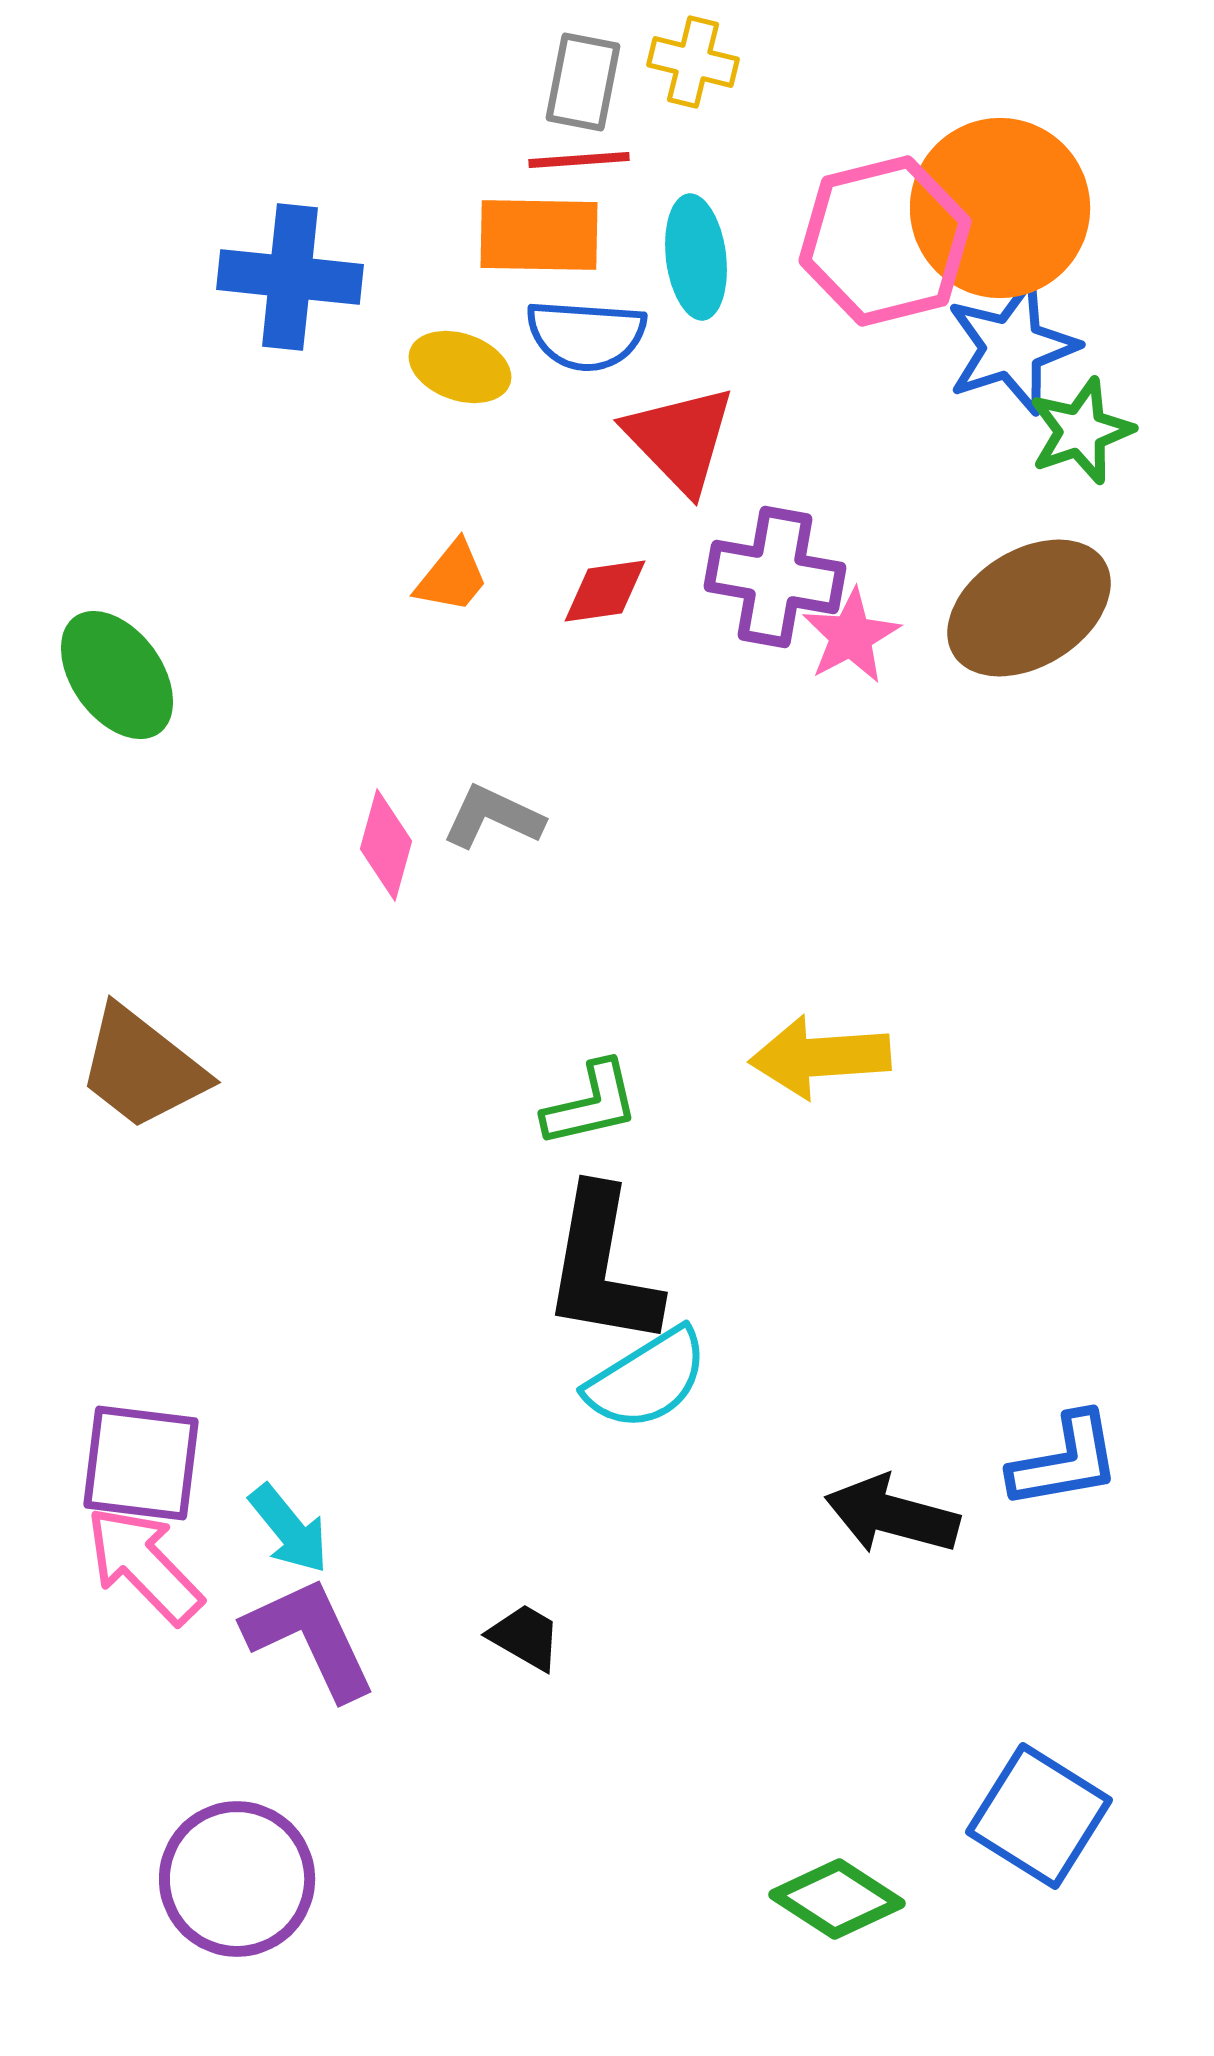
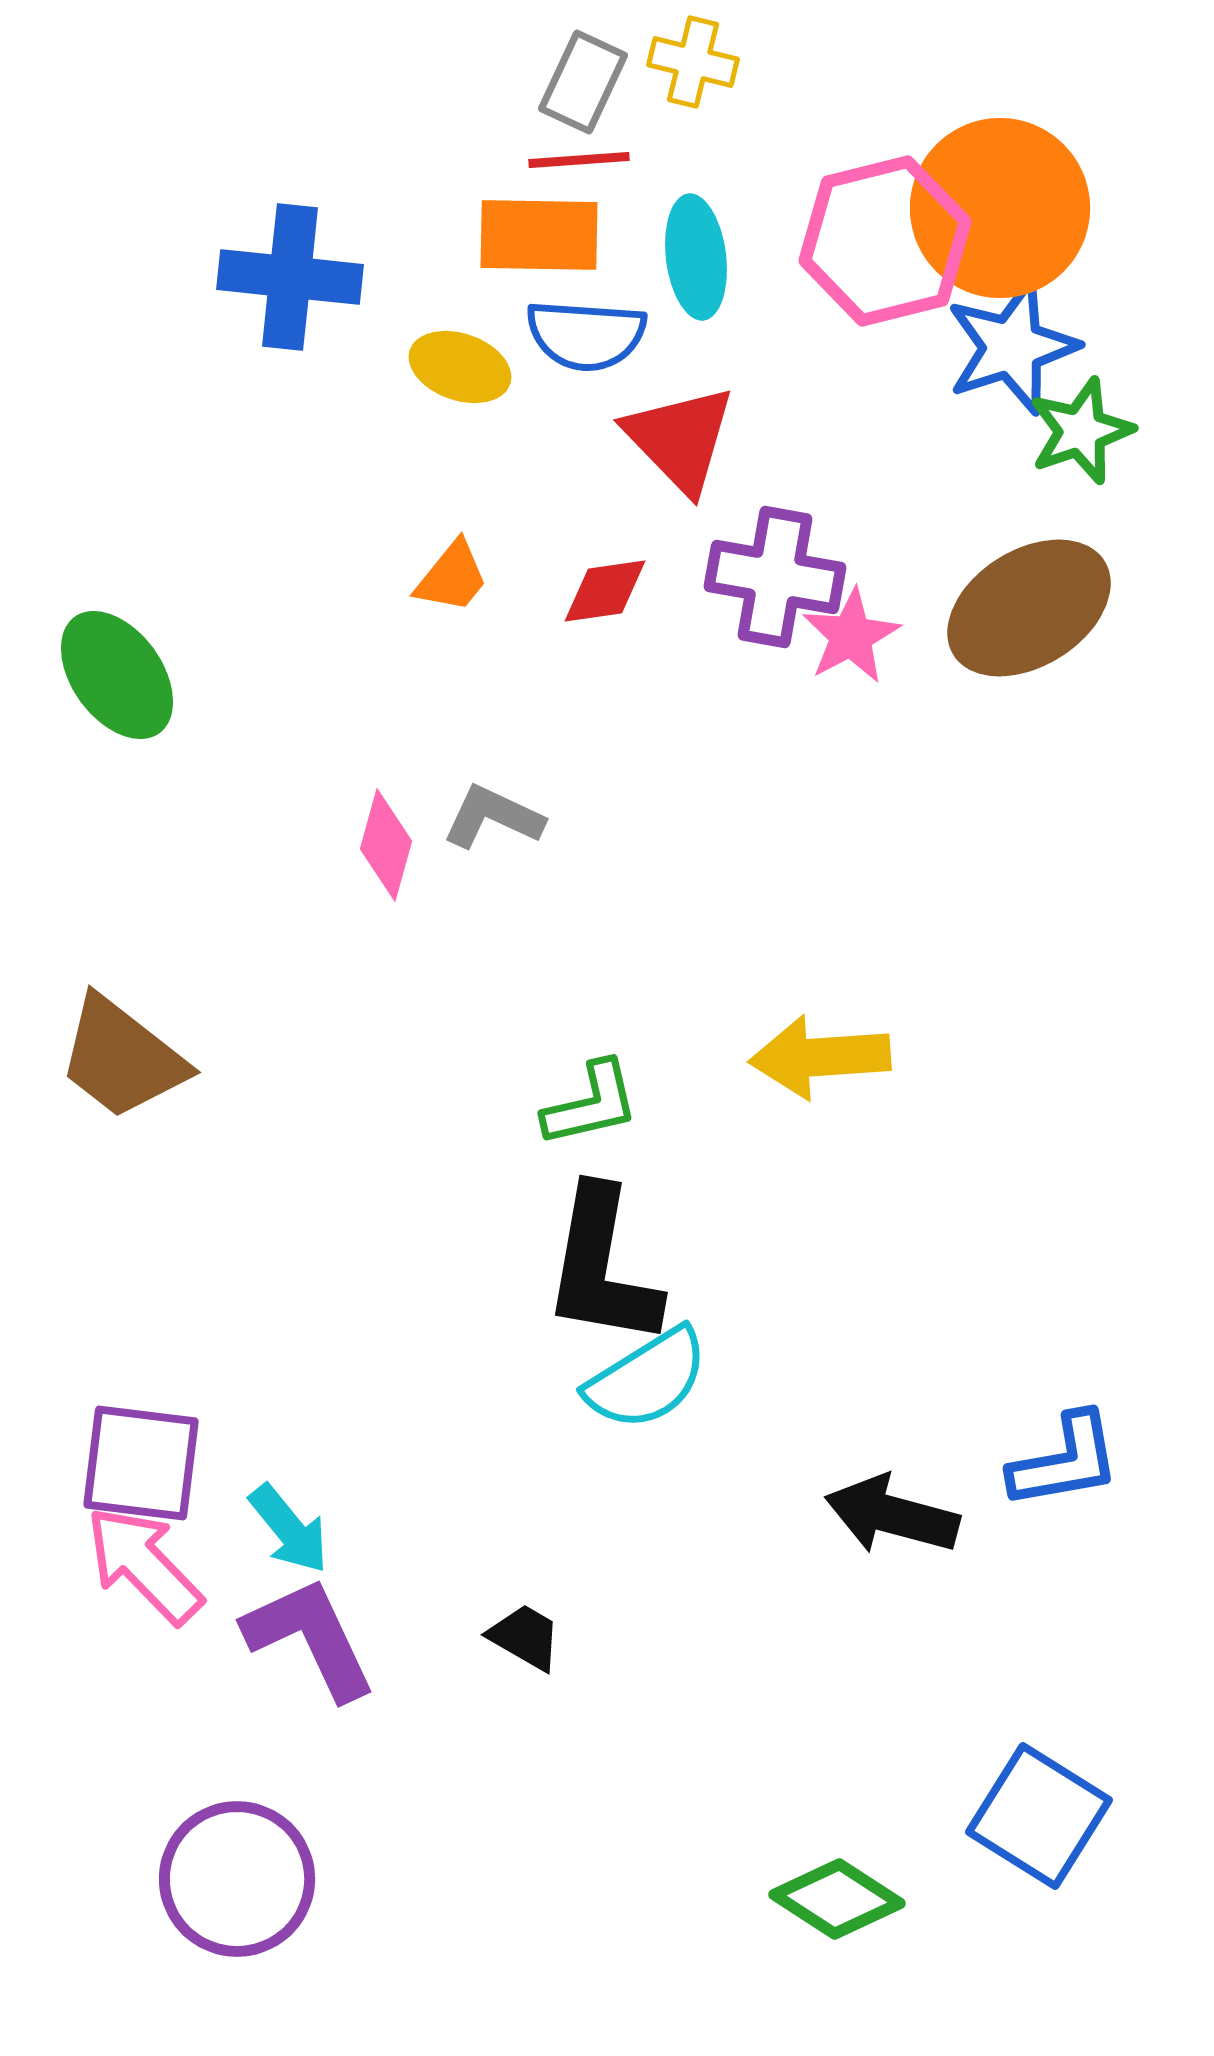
gray rectangle: rotated 14 degrees clockwise
brown trapezoid: moved 20 px left, 10 px up
